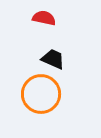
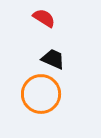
red semicircle: rotated 20 degrees clockwise
